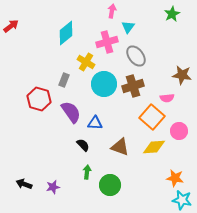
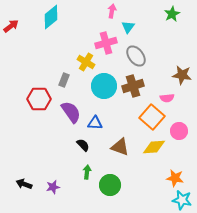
cyan diamond: moved 15 px left, 16 px up
pink cross: moved 1 px left, 1 px down
cyan circle: moved 2 px down
red hexagon: rotated 15 degrees counterclockwise
